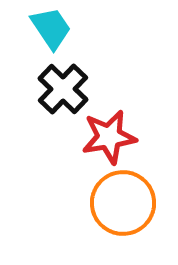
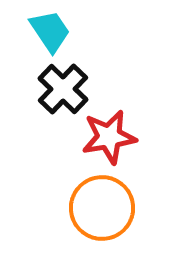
cyan trapezoid: moved 1 px left, 3 px down
orange circle: moved 21 px left, 5 px down
